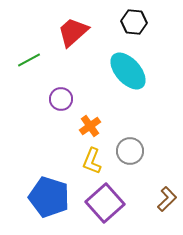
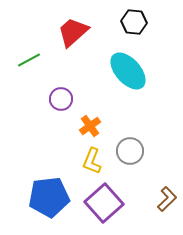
blue pentagon: rotated 24 degrees counterclockwise
purple square: moved 1 px left
